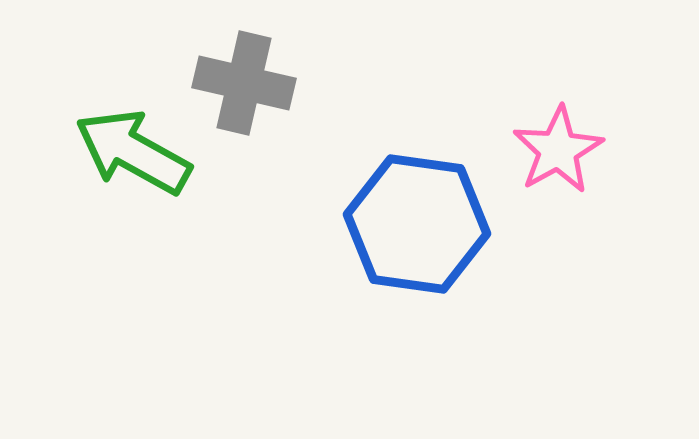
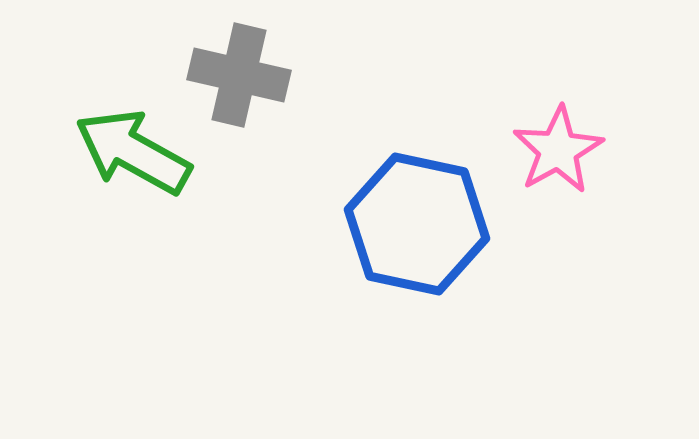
gray cross: moved 5 px left, 8 px up
blue hexagon: rotated 4 degrees clockwise
